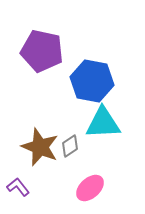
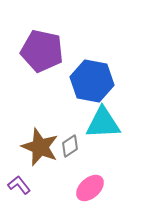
purple L-shape: moved 1 px right, 2 px up
